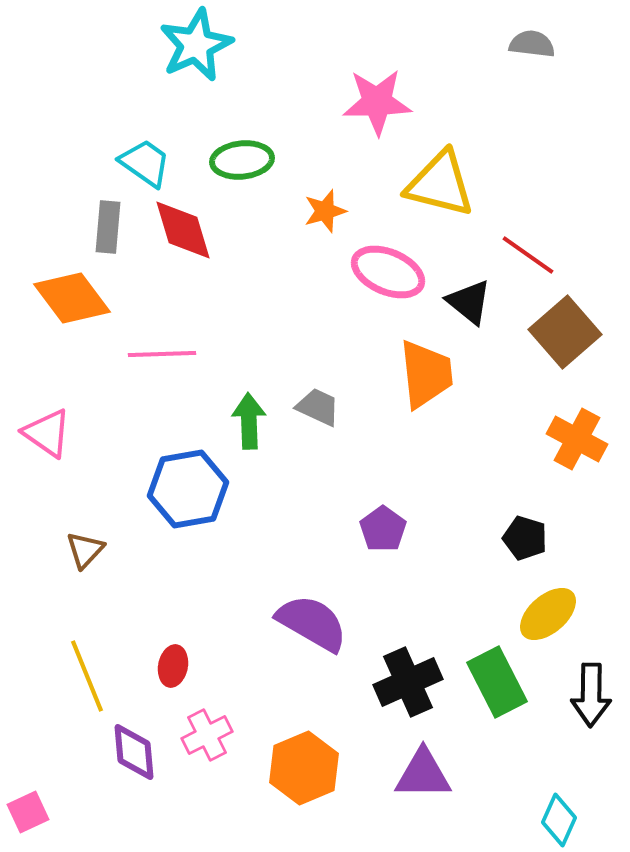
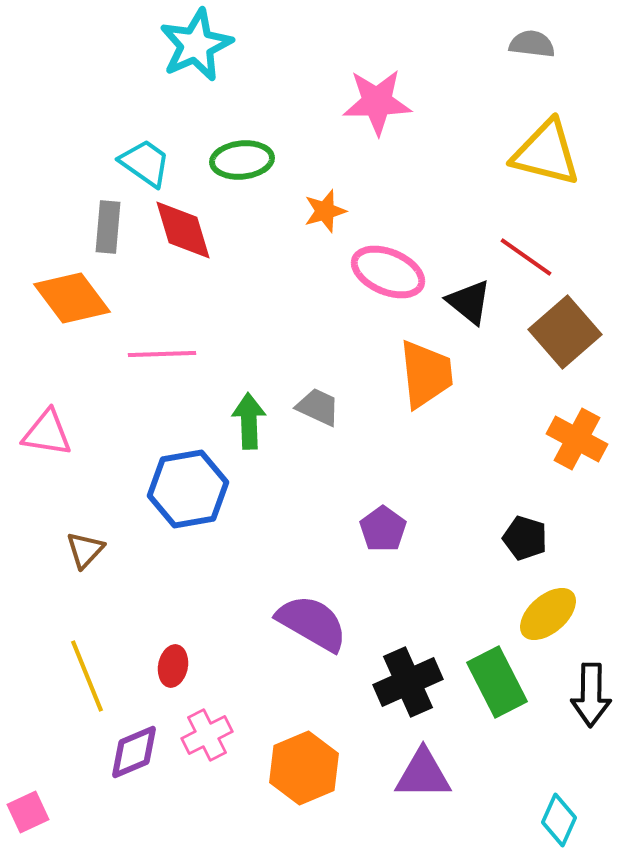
yellow triangle: moved 106 px right, 31 px up
red line: moved 2 px left, 2 px down
pink triangle: rotated 26 degrees counterclockwise
purple diamond: rotated 72 degrees clockwise
